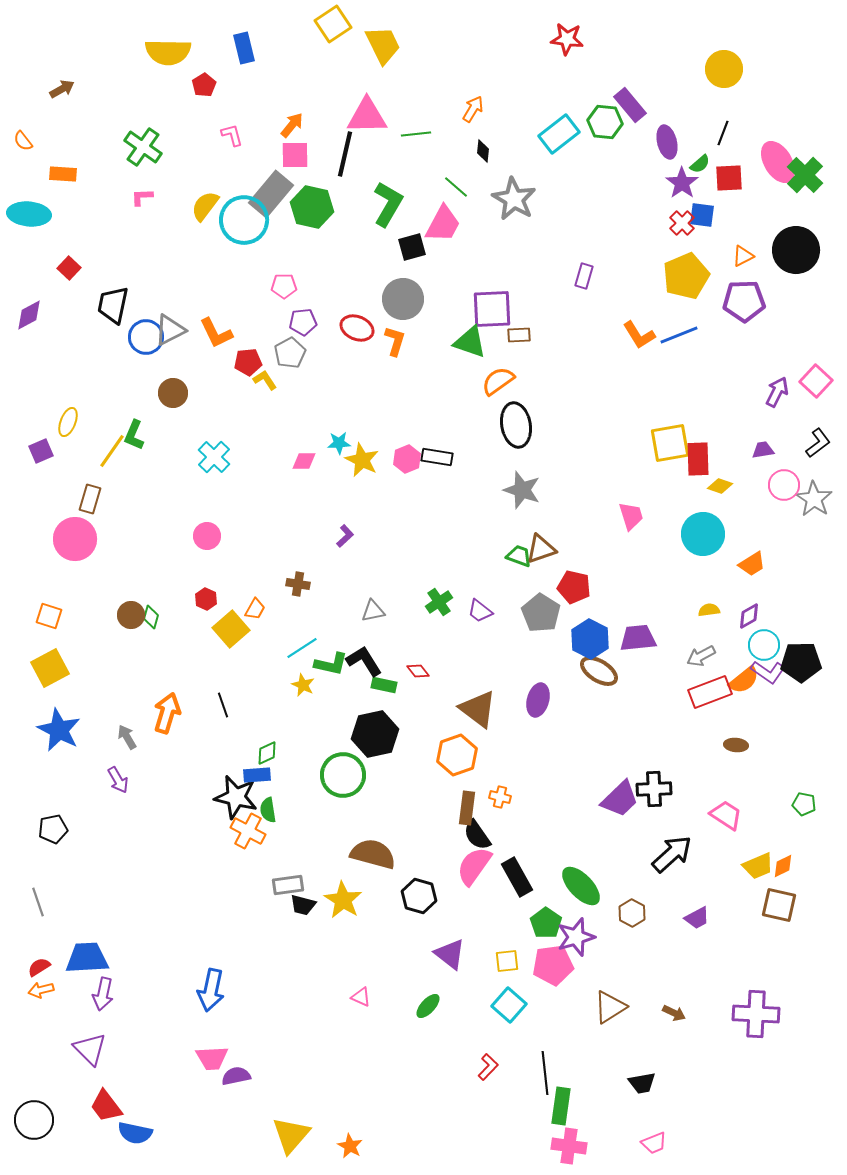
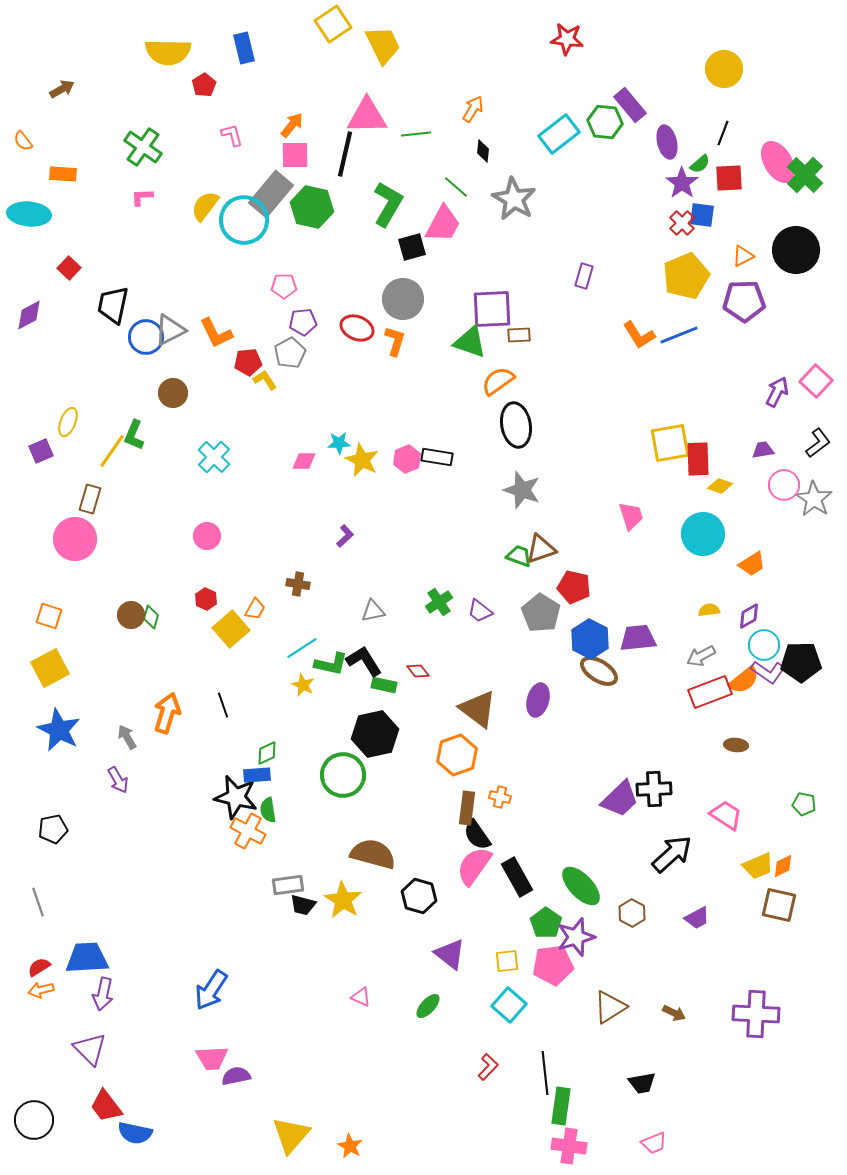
blue arrow at (211, 990): rotated 21 degrees clockwise
